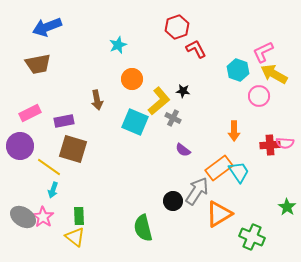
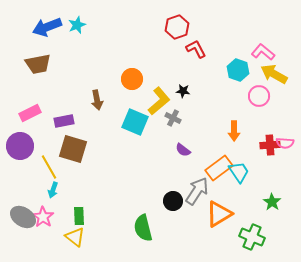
cyan star: moved 41 px left, 20 px up
pink L-shape: rotated 65 degrees clockwise
yellow line: rotated 25 degrees clockwise
green star: moved 15 px left, 5 px up
